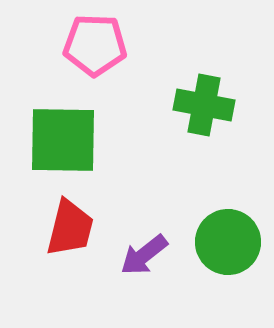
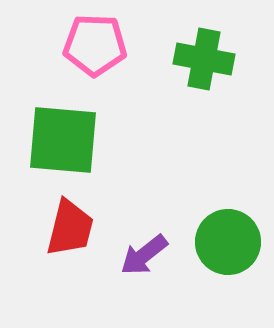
green cross: moved 46 px up
green square: rotated 4 degrees clockwise
